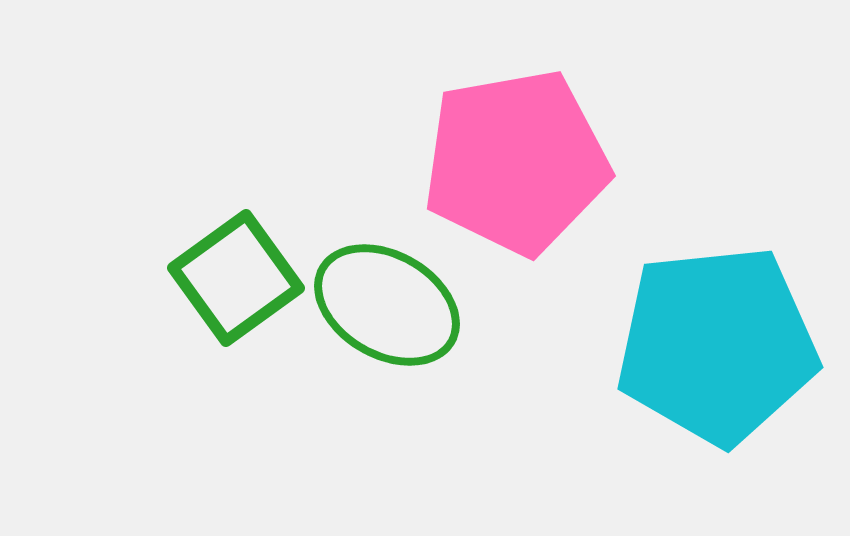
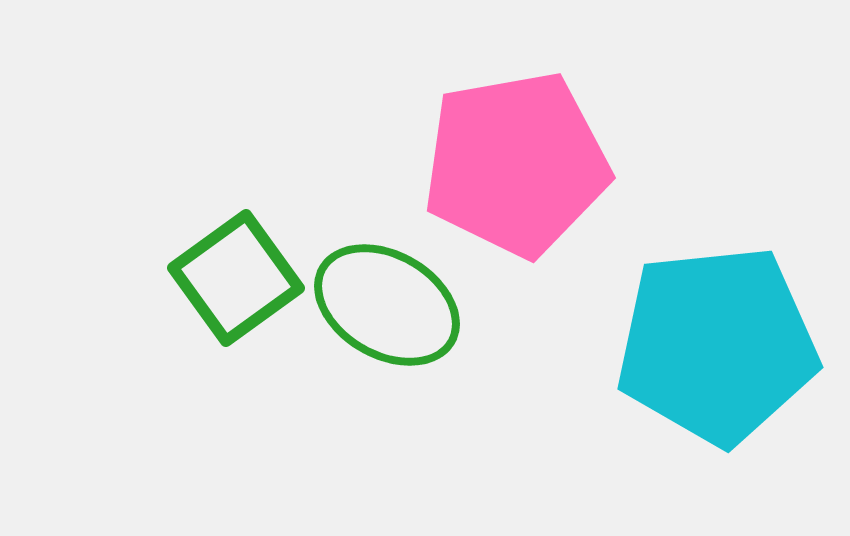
pink pentagon: moved 2 px down
